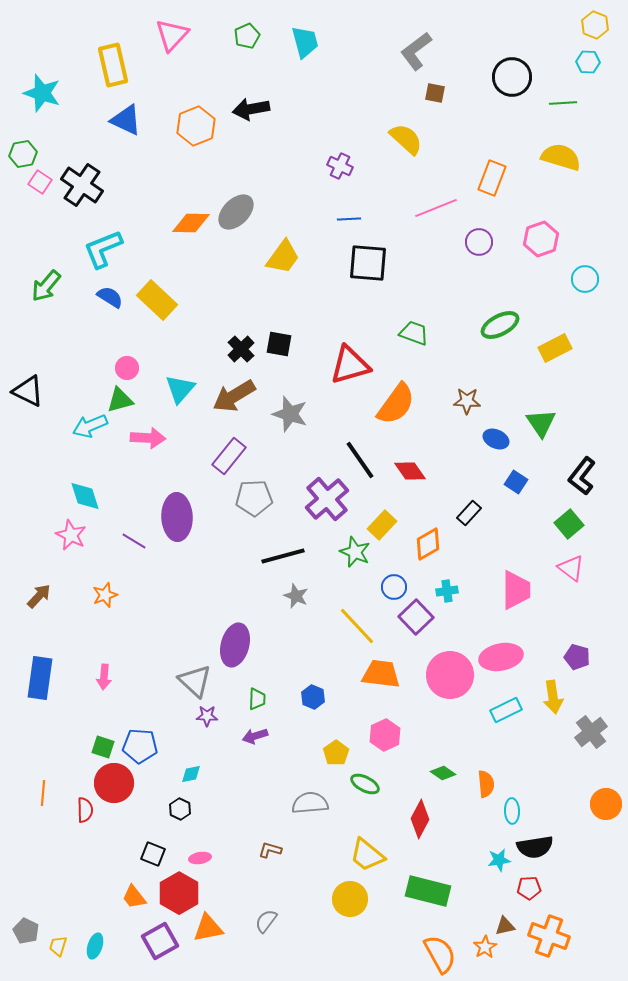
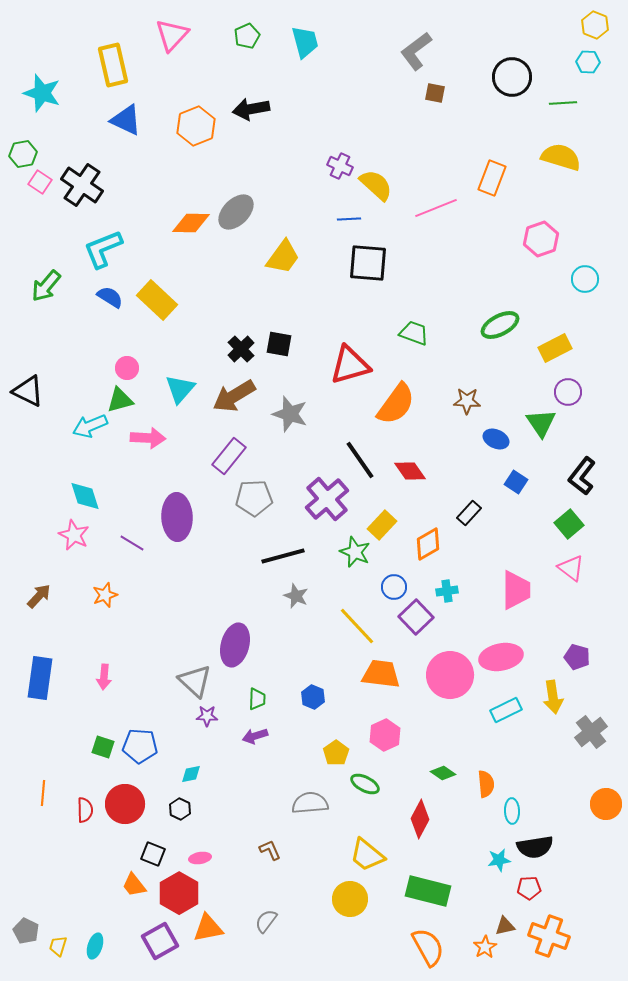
yellow semicircle at (406, 139): moved 30 px left, 46 px down
purple circle at (479, 242): moved 89 px right, 150 px down
pink star at (71, 535): moved 3 px right
purple line at (134, 541): moved 2 px left, 2 px down
red circle at (114, 783): moved 11 px right, 21 px down
brown L-shape at (270, 850): rotated 50 degrees clockwise
orange trapezoid at (134, 897): moved 12 px up
orange semicircle at (440, 954): moved 12 px left, 7 px up
